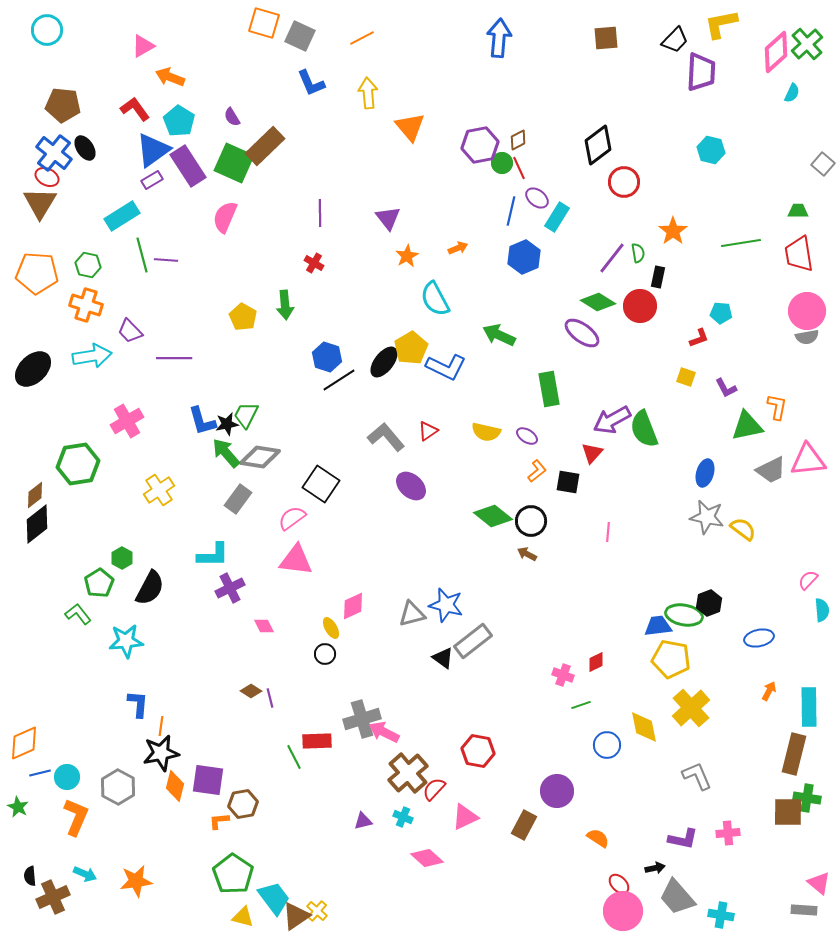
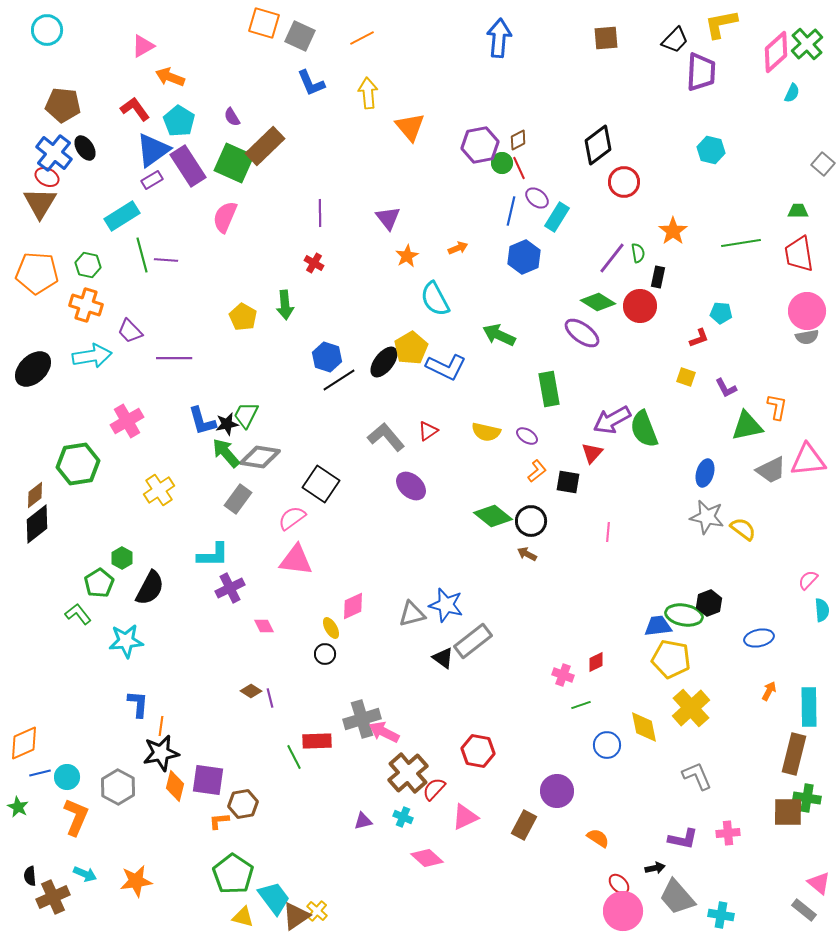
gray rectangle at (804, 910): rotated 35 degrees clockwise
